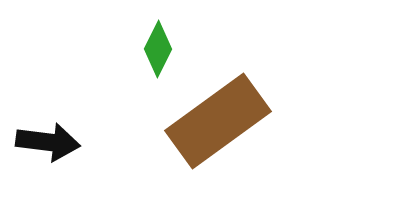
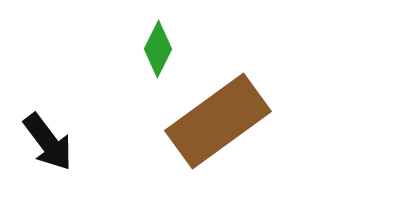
black arrow: rotated 46 degrees clockwise
